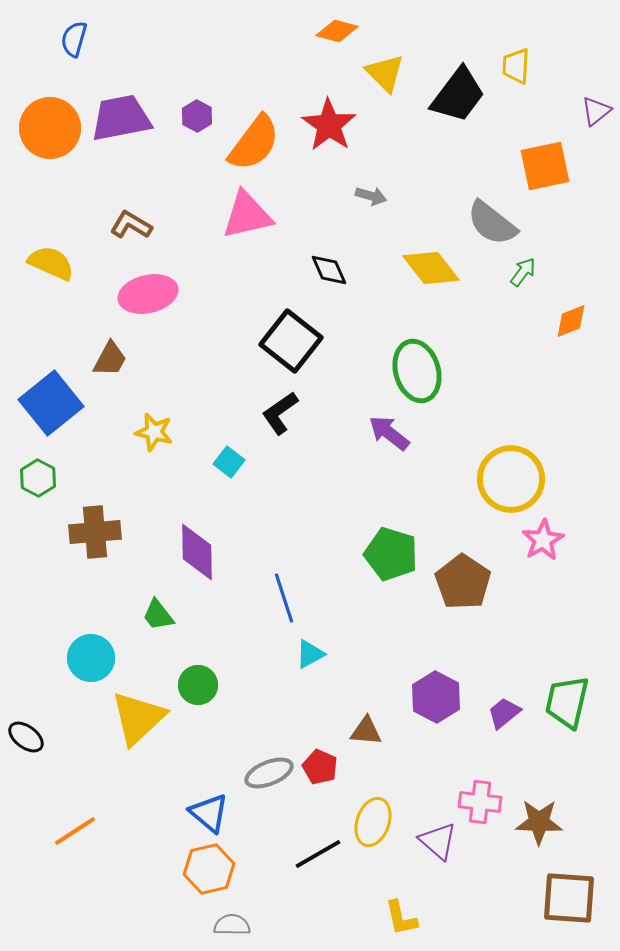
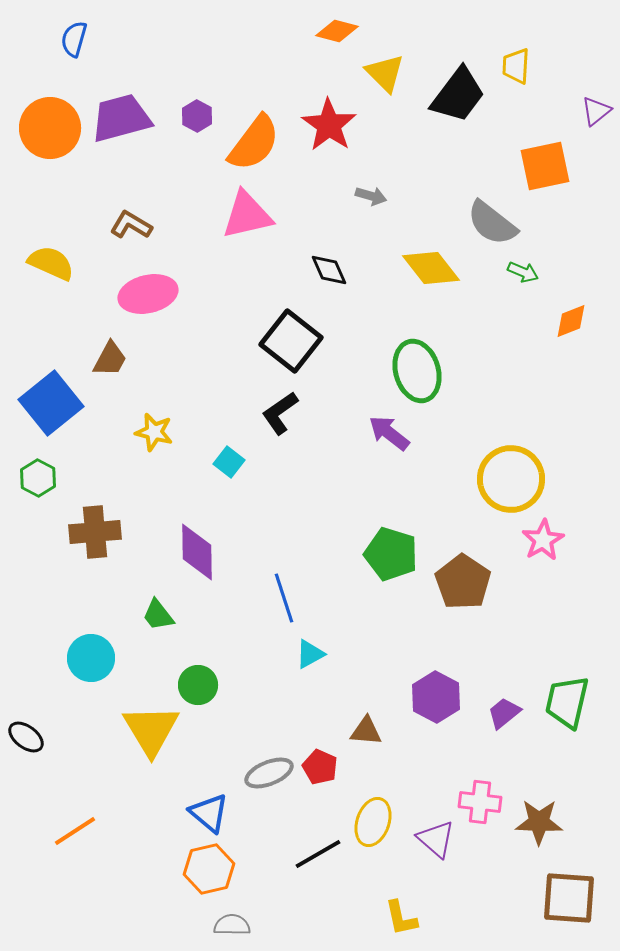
purple trapezoid at (121, 118): rotated 4 degrees counterclockwise
green arrow at (523, 272): rotated 76 degrees clockwise
yellow triangle at (138, 718): moved 13 px right, 12 px down; rotated 18 degrees counterclockwise
purple triangle at (438, 841): moved 2 px left, 2 px up
